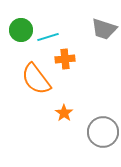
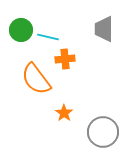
gray trapezoid: rotated 72 degrees clockwise
cyan line: rotated 30 degrees clockwise
